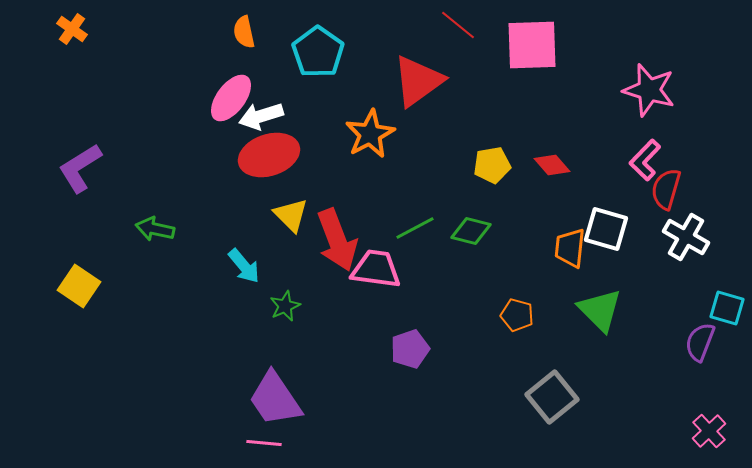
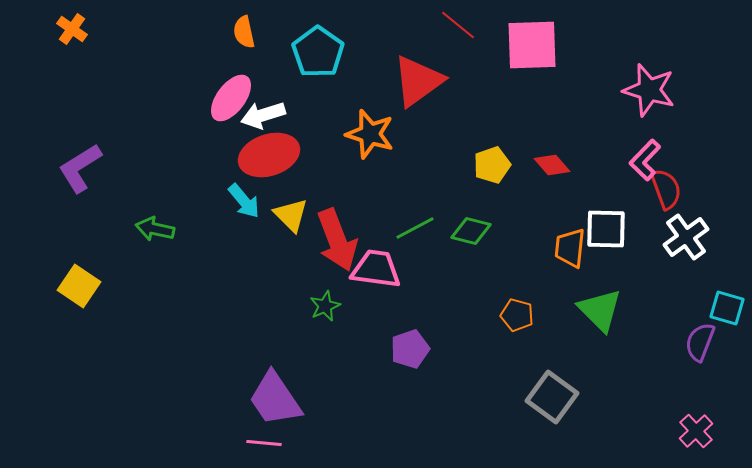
white arrow: moved 2 px right, 1 px up
orange star: rotated 27 degrees counterclockwise
yellow pentagon: rotated 9 degrees counterclockwise
red semicircle: rotated 144 degrees clockwise
white square: rotated 15 degrees counterclockwise
white cross: rotated 24 degrees clockwise
cyan arrow: moved 65 px up
green star: moved 40 px right
gray square: rotated 15 degrees counterclockwise
pink cross: moved 13 px left
